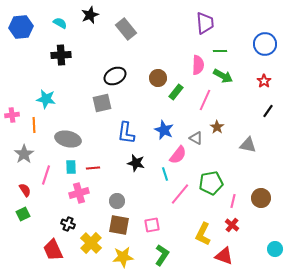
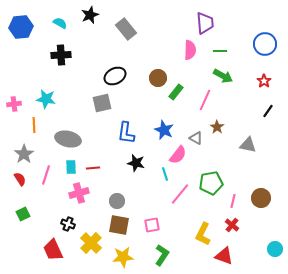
pink semicircle at (198, 65): moved 8 px left, 15 px up
pink cross at (12, 115): moved 2 px right, 11 px up
red semicircle at (25, 190): moved 5 px left, 11 px up
